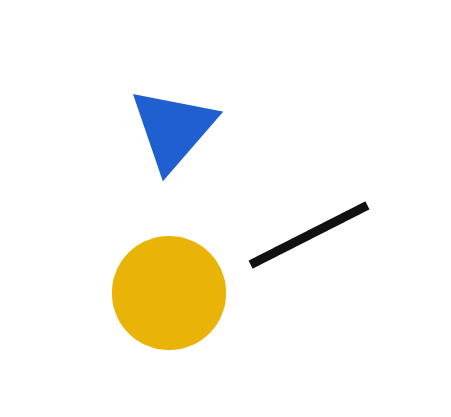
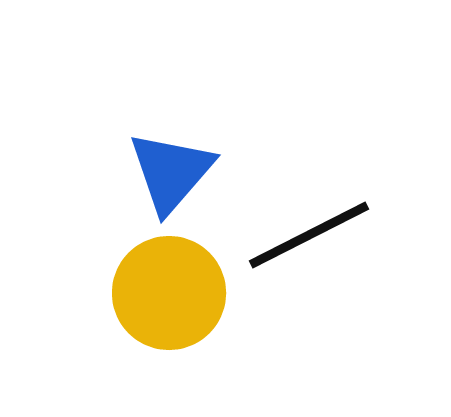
blue triangle: moved 2 px left, 43 px down
